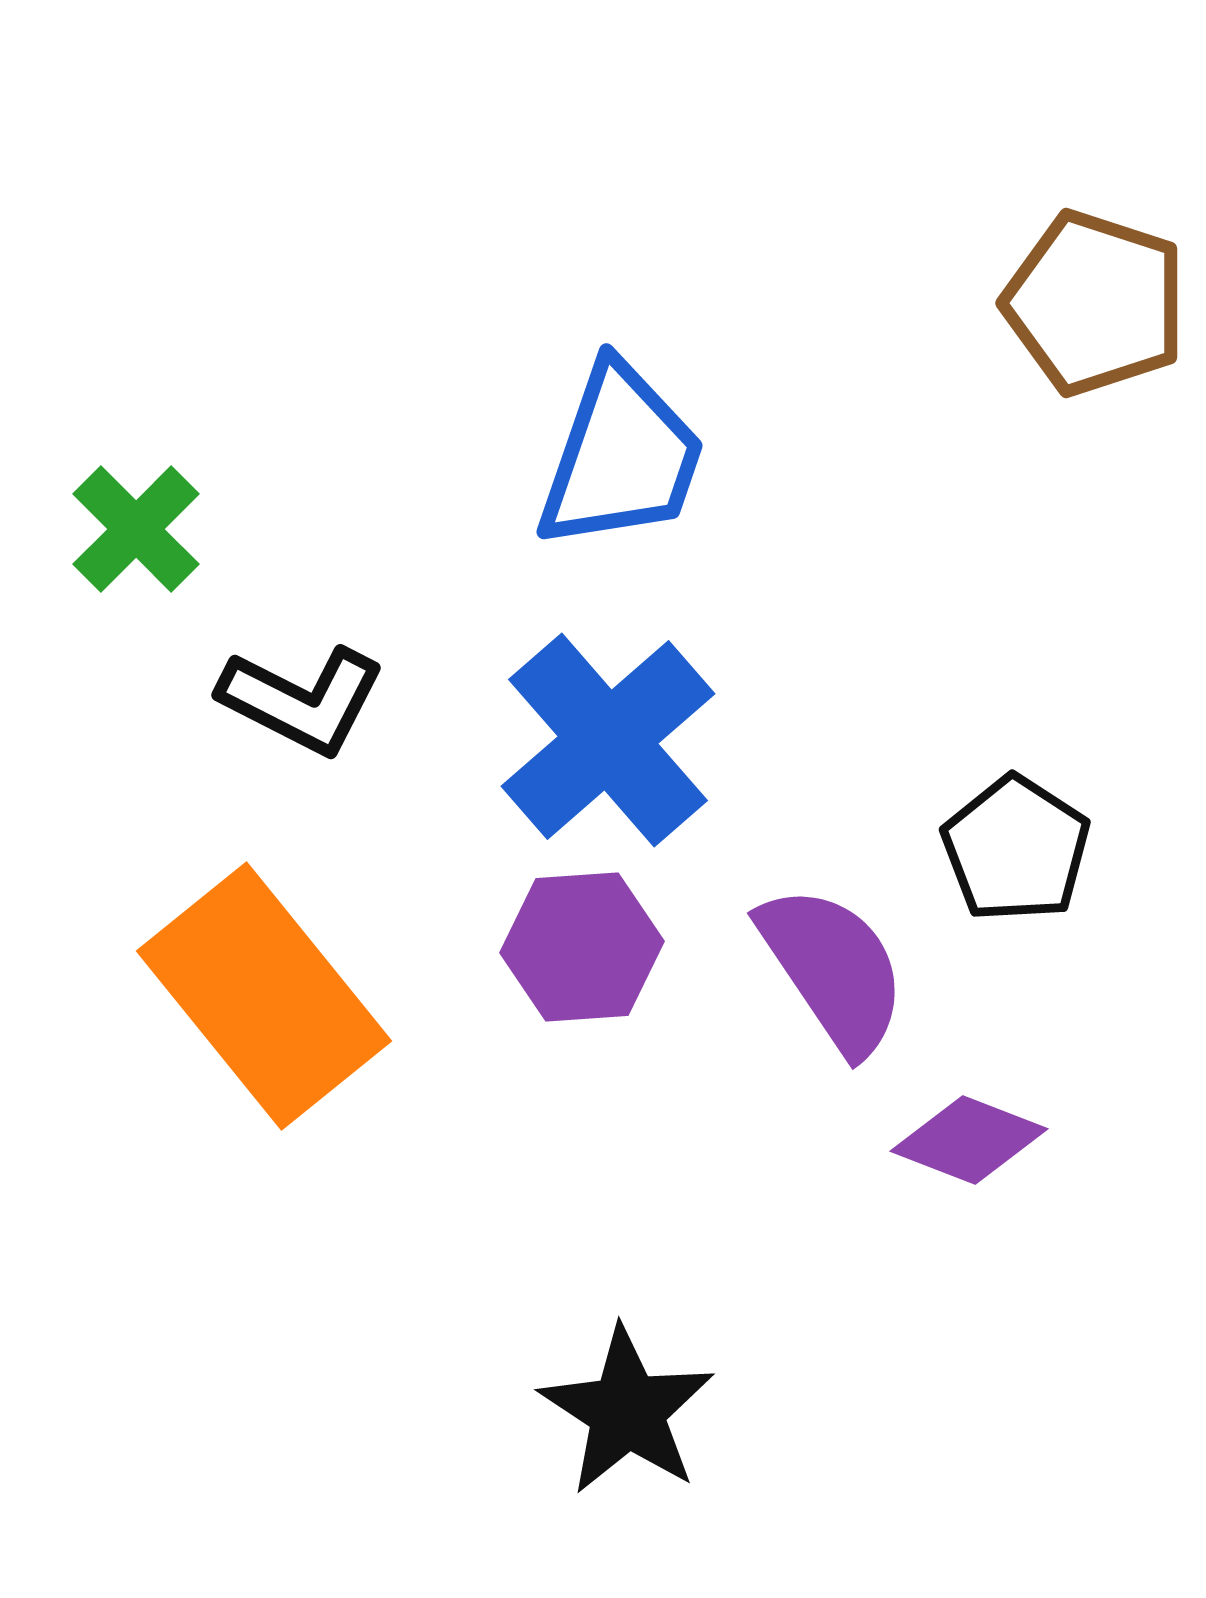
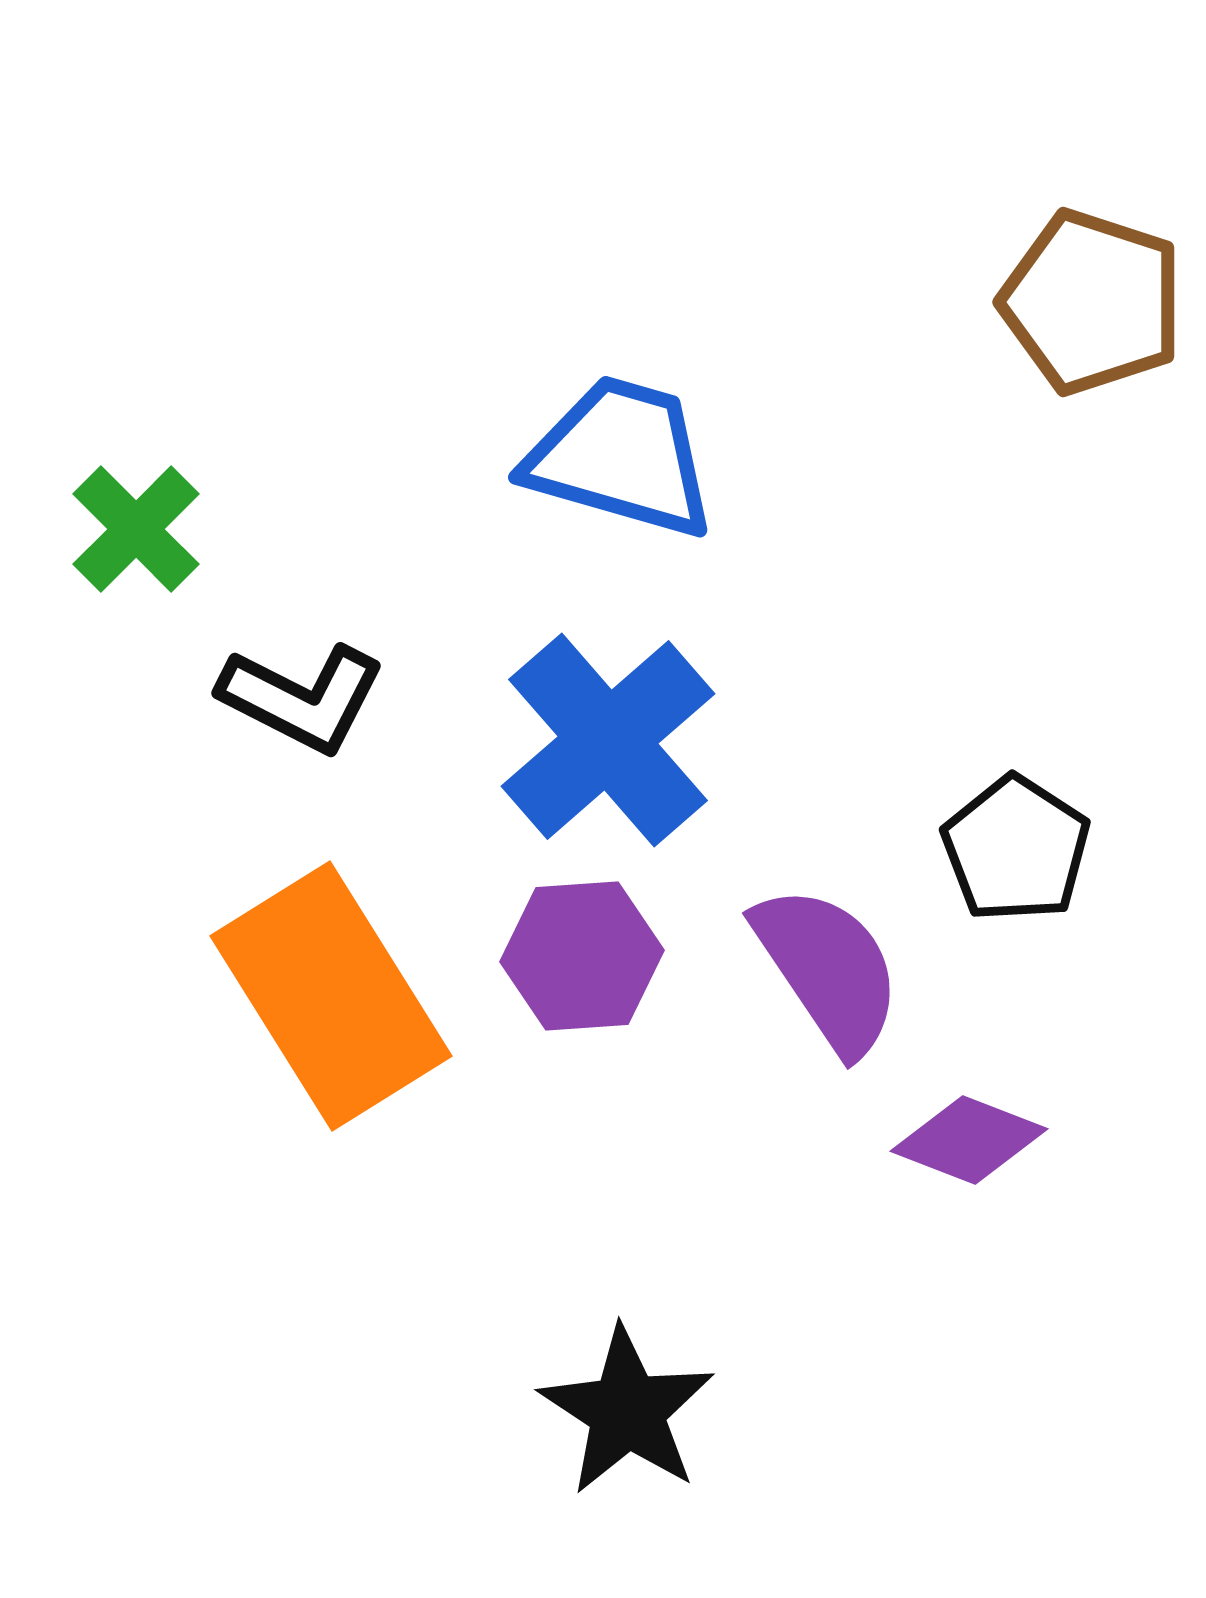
brown pentagon: moved 3 px left, 1 px up
blue trapezoid: rotated 93 degrees counterclockwise
black L-shape: moved 2 px up
purple hexagon: moved 9 px down
purple semicircle: moved 5 px left
orange rectangle: moved 67 px right; rotated 7 degrees clockwise
